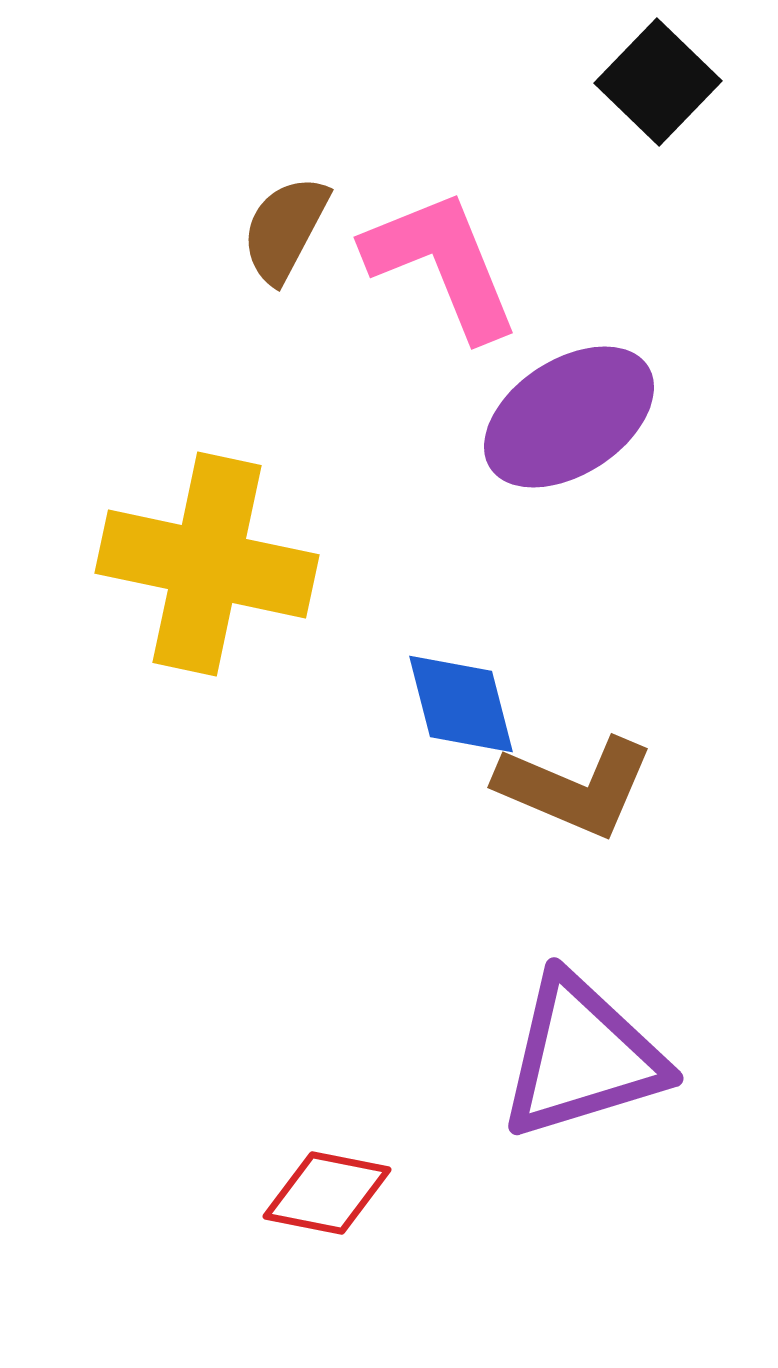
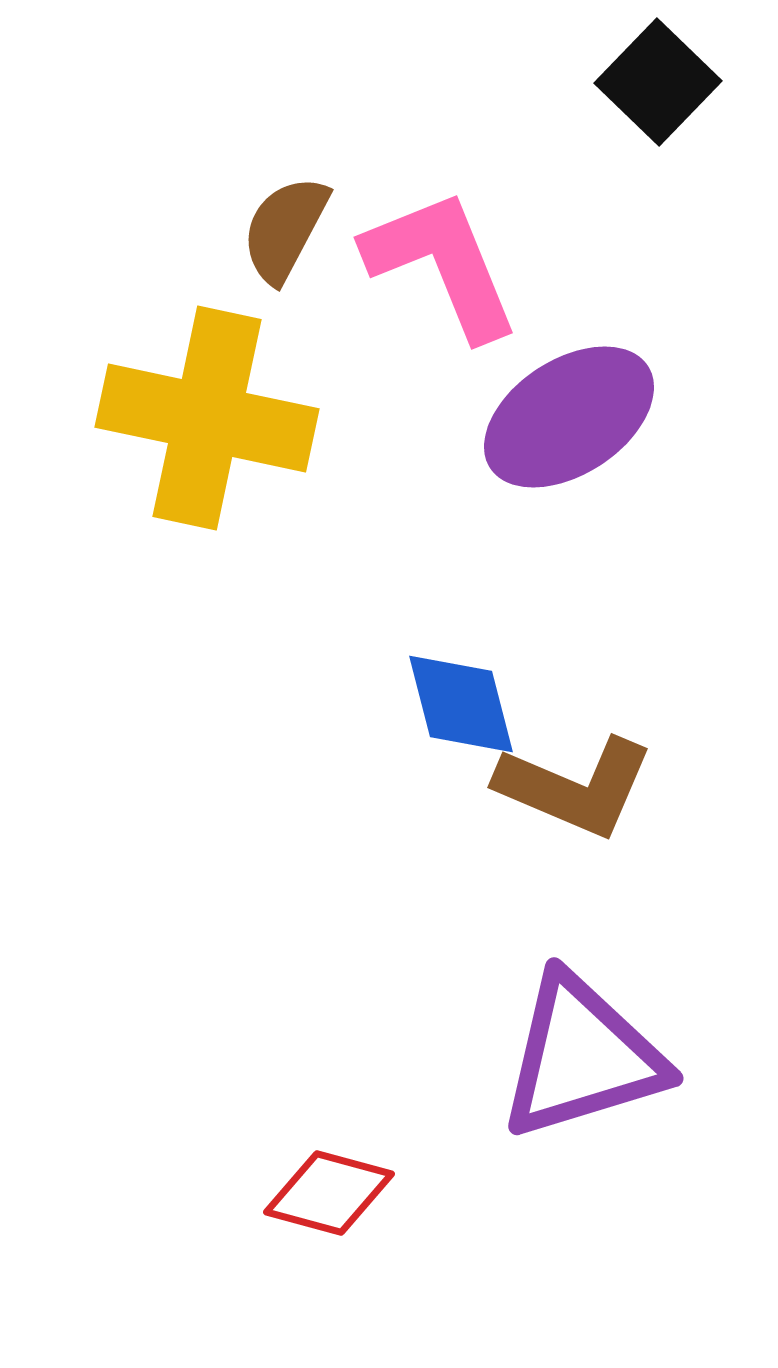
yellow cross: moved 146 px up
red diamond: moved 2 px right; rotated 4 degrees clockwise
